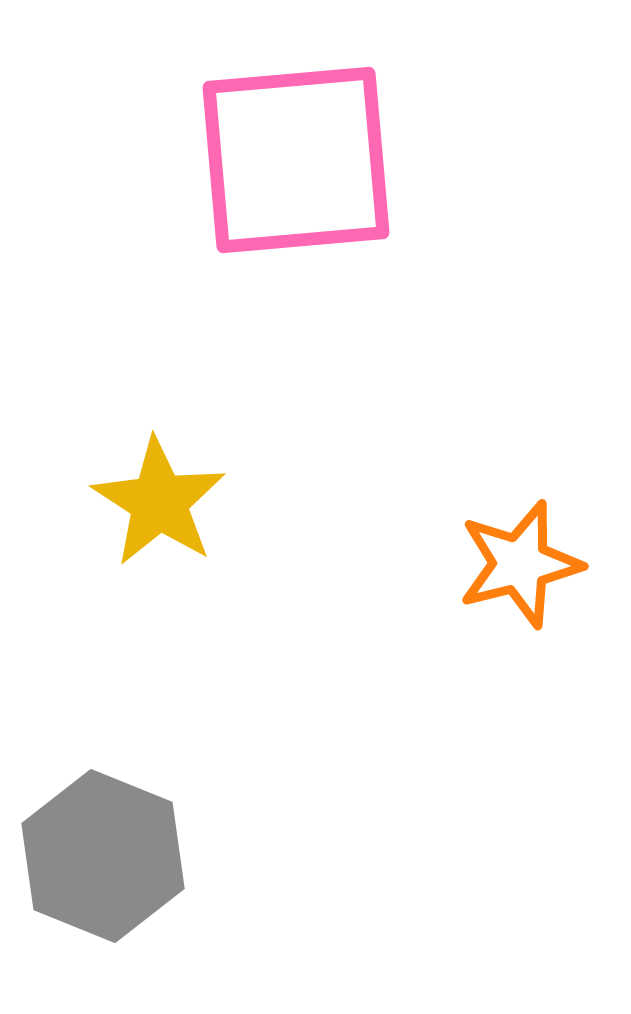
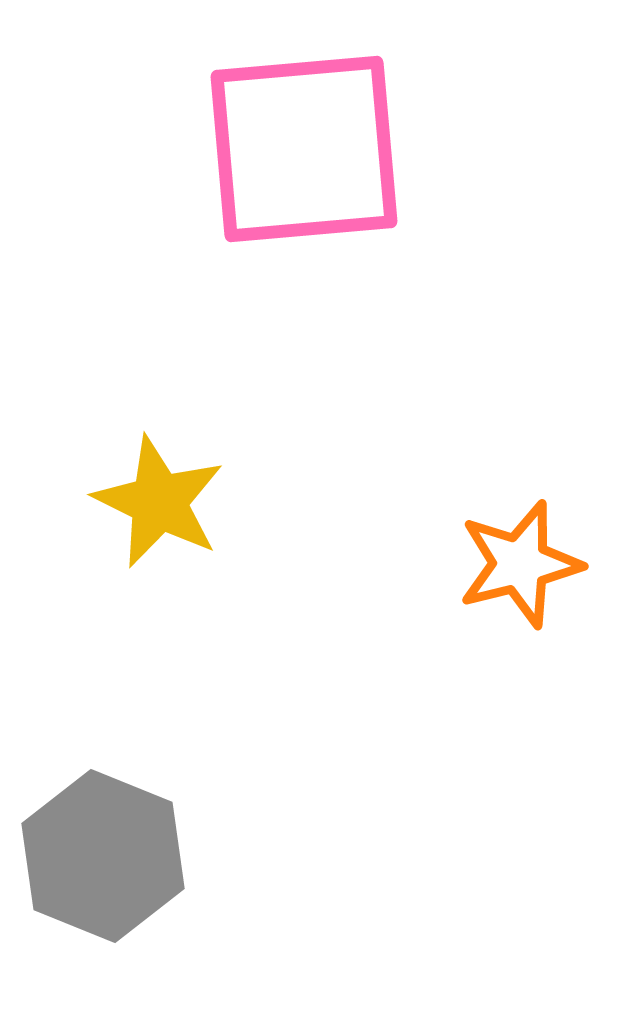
pink square: moved 8 px right, 11 px up
yellow star: rotated 7 degrees counterclockwise
